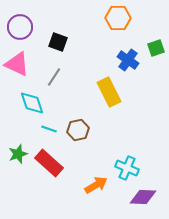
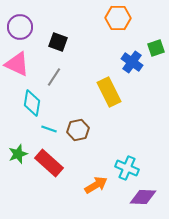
blue cross: moved 4 px right, 2 px down
cyan diamond: rotated 28 degrees clockwise
